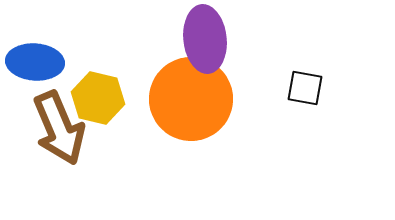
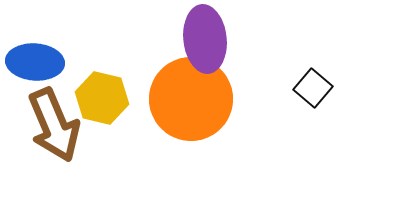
black square: moved 8 px right; rotated 30 degrees clockwise
yellow hexagon: moved 4 px right
brown arrow: moved 5 px left, 3 px up
